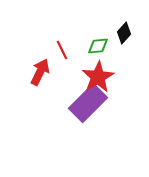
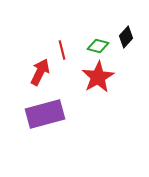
black diamond: moved 2 px right, 4 px down
green diamond: rotated 20 degrees clockwise
red line: rotated 12 degrees clockwise
purple rectangle: moved 43 px left, 11 px down; rotated 30 degrees clockwise
